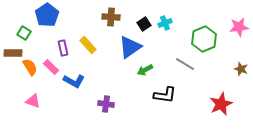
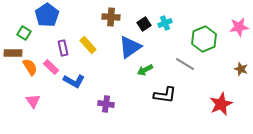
pink triangle: rotated 35 degrees clockwise
